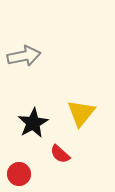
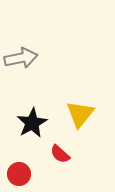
gray arrow: moved 3 px left, 2 px down
yellow triangle: moved 1 px left, 1 px down
black star: moved 1 px left
